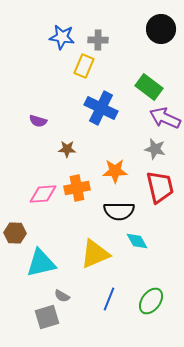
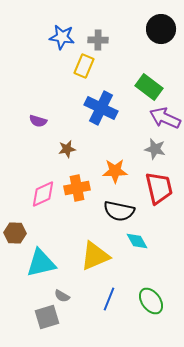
brown star: rotated 12 degrees counterclockwise
red trapezoid: moved 1 px left, 1 px down
pink diamond: rotated 20 degrees counterclockwise
black semicircle: rotated 12 degrees clockwise
yellow triangle: moved 2 px down
green ellipse: rotated 72 degrees counterclockwise
